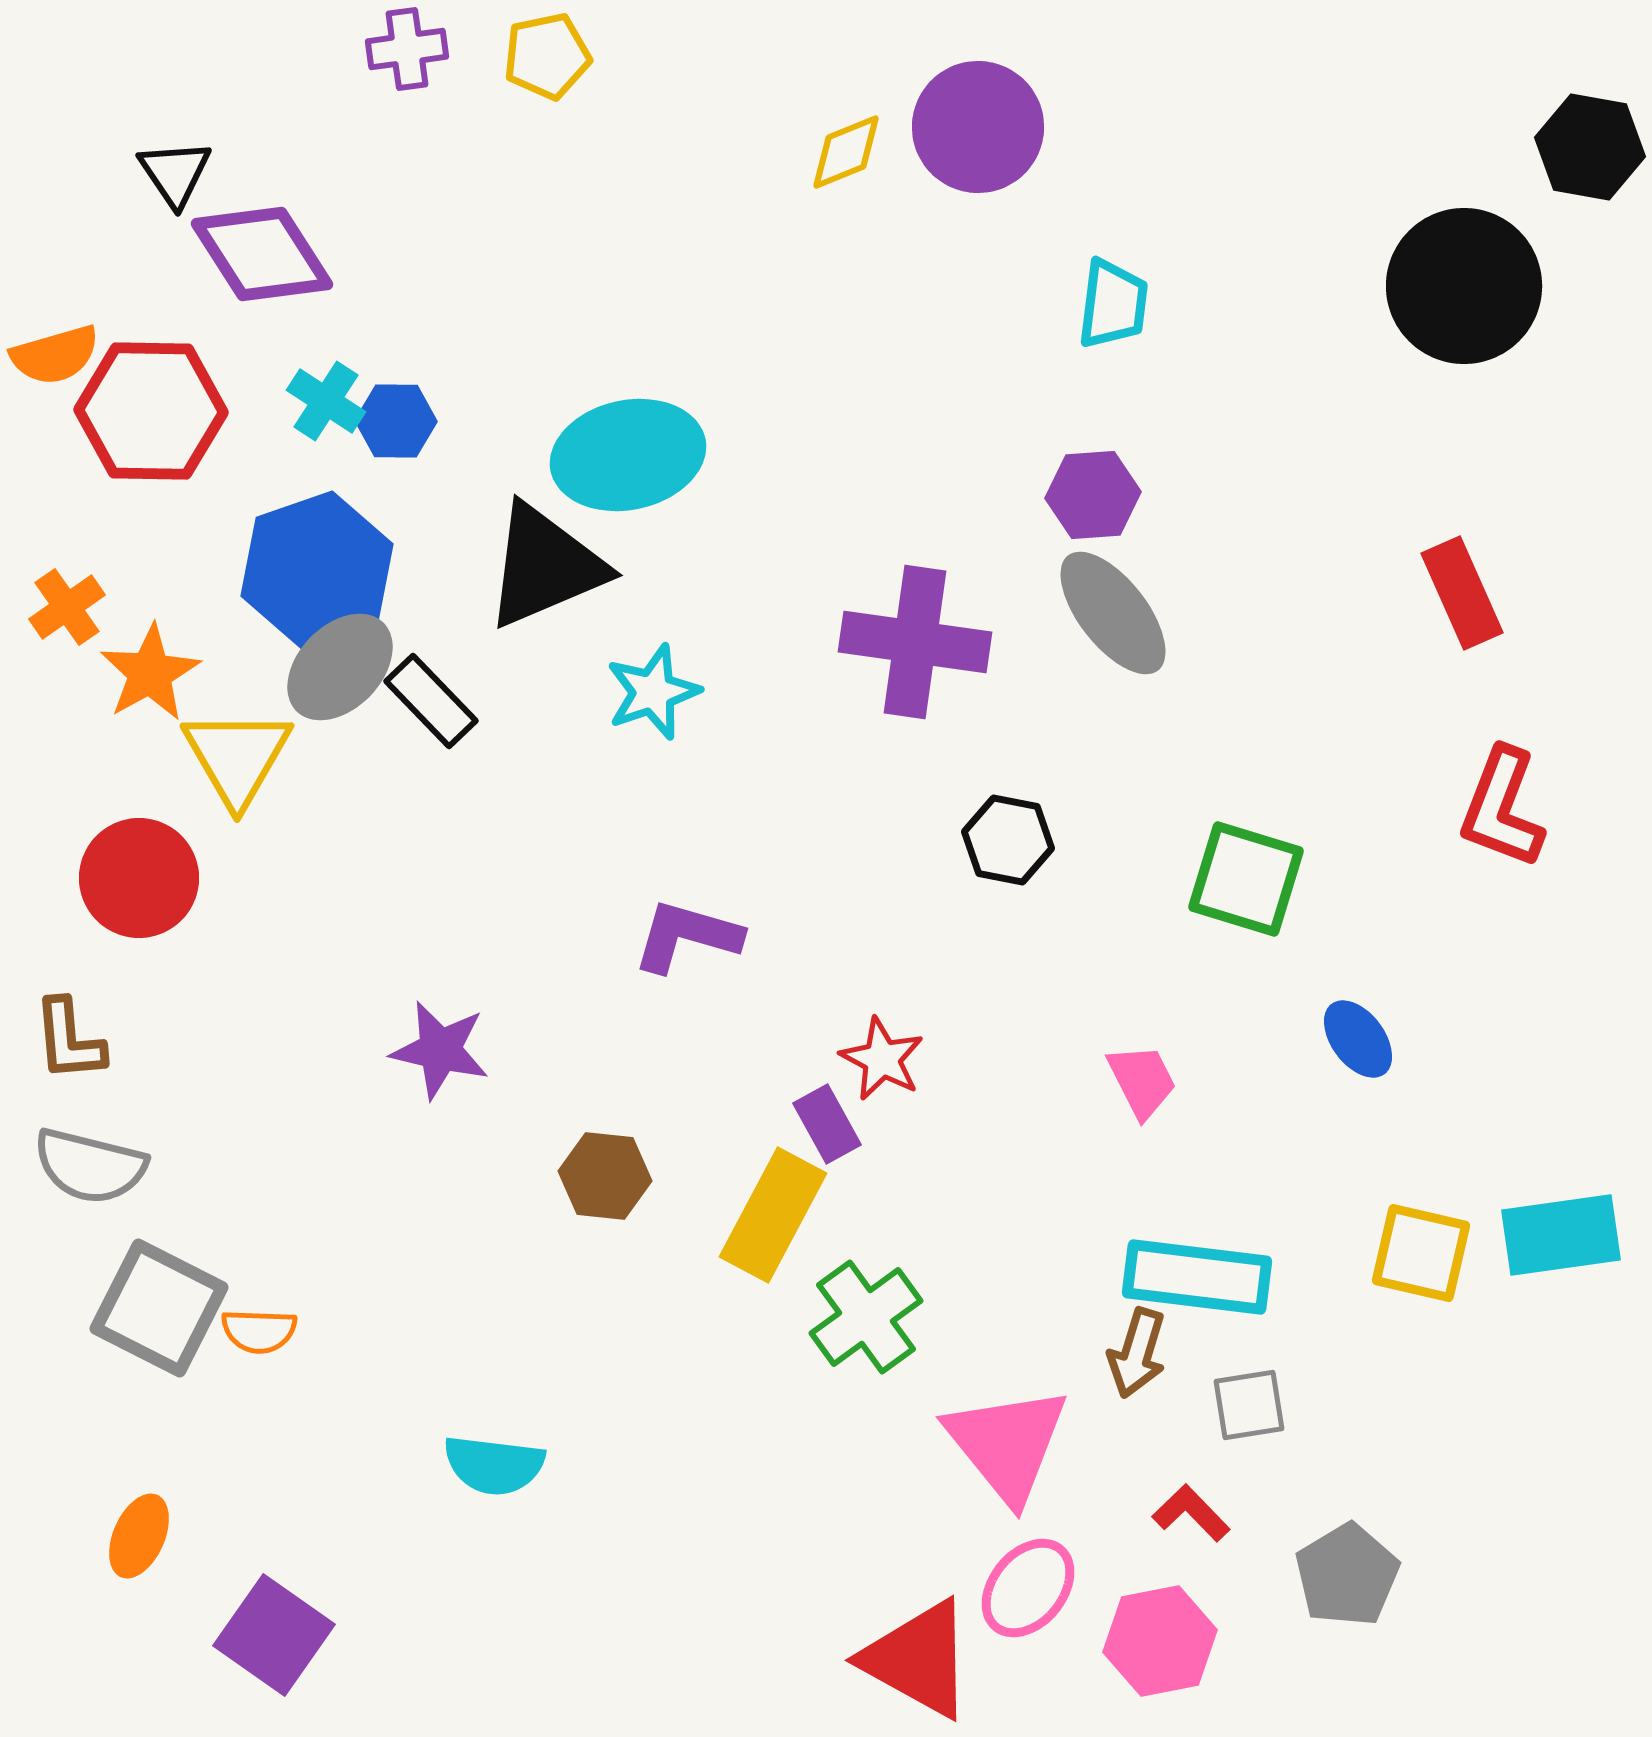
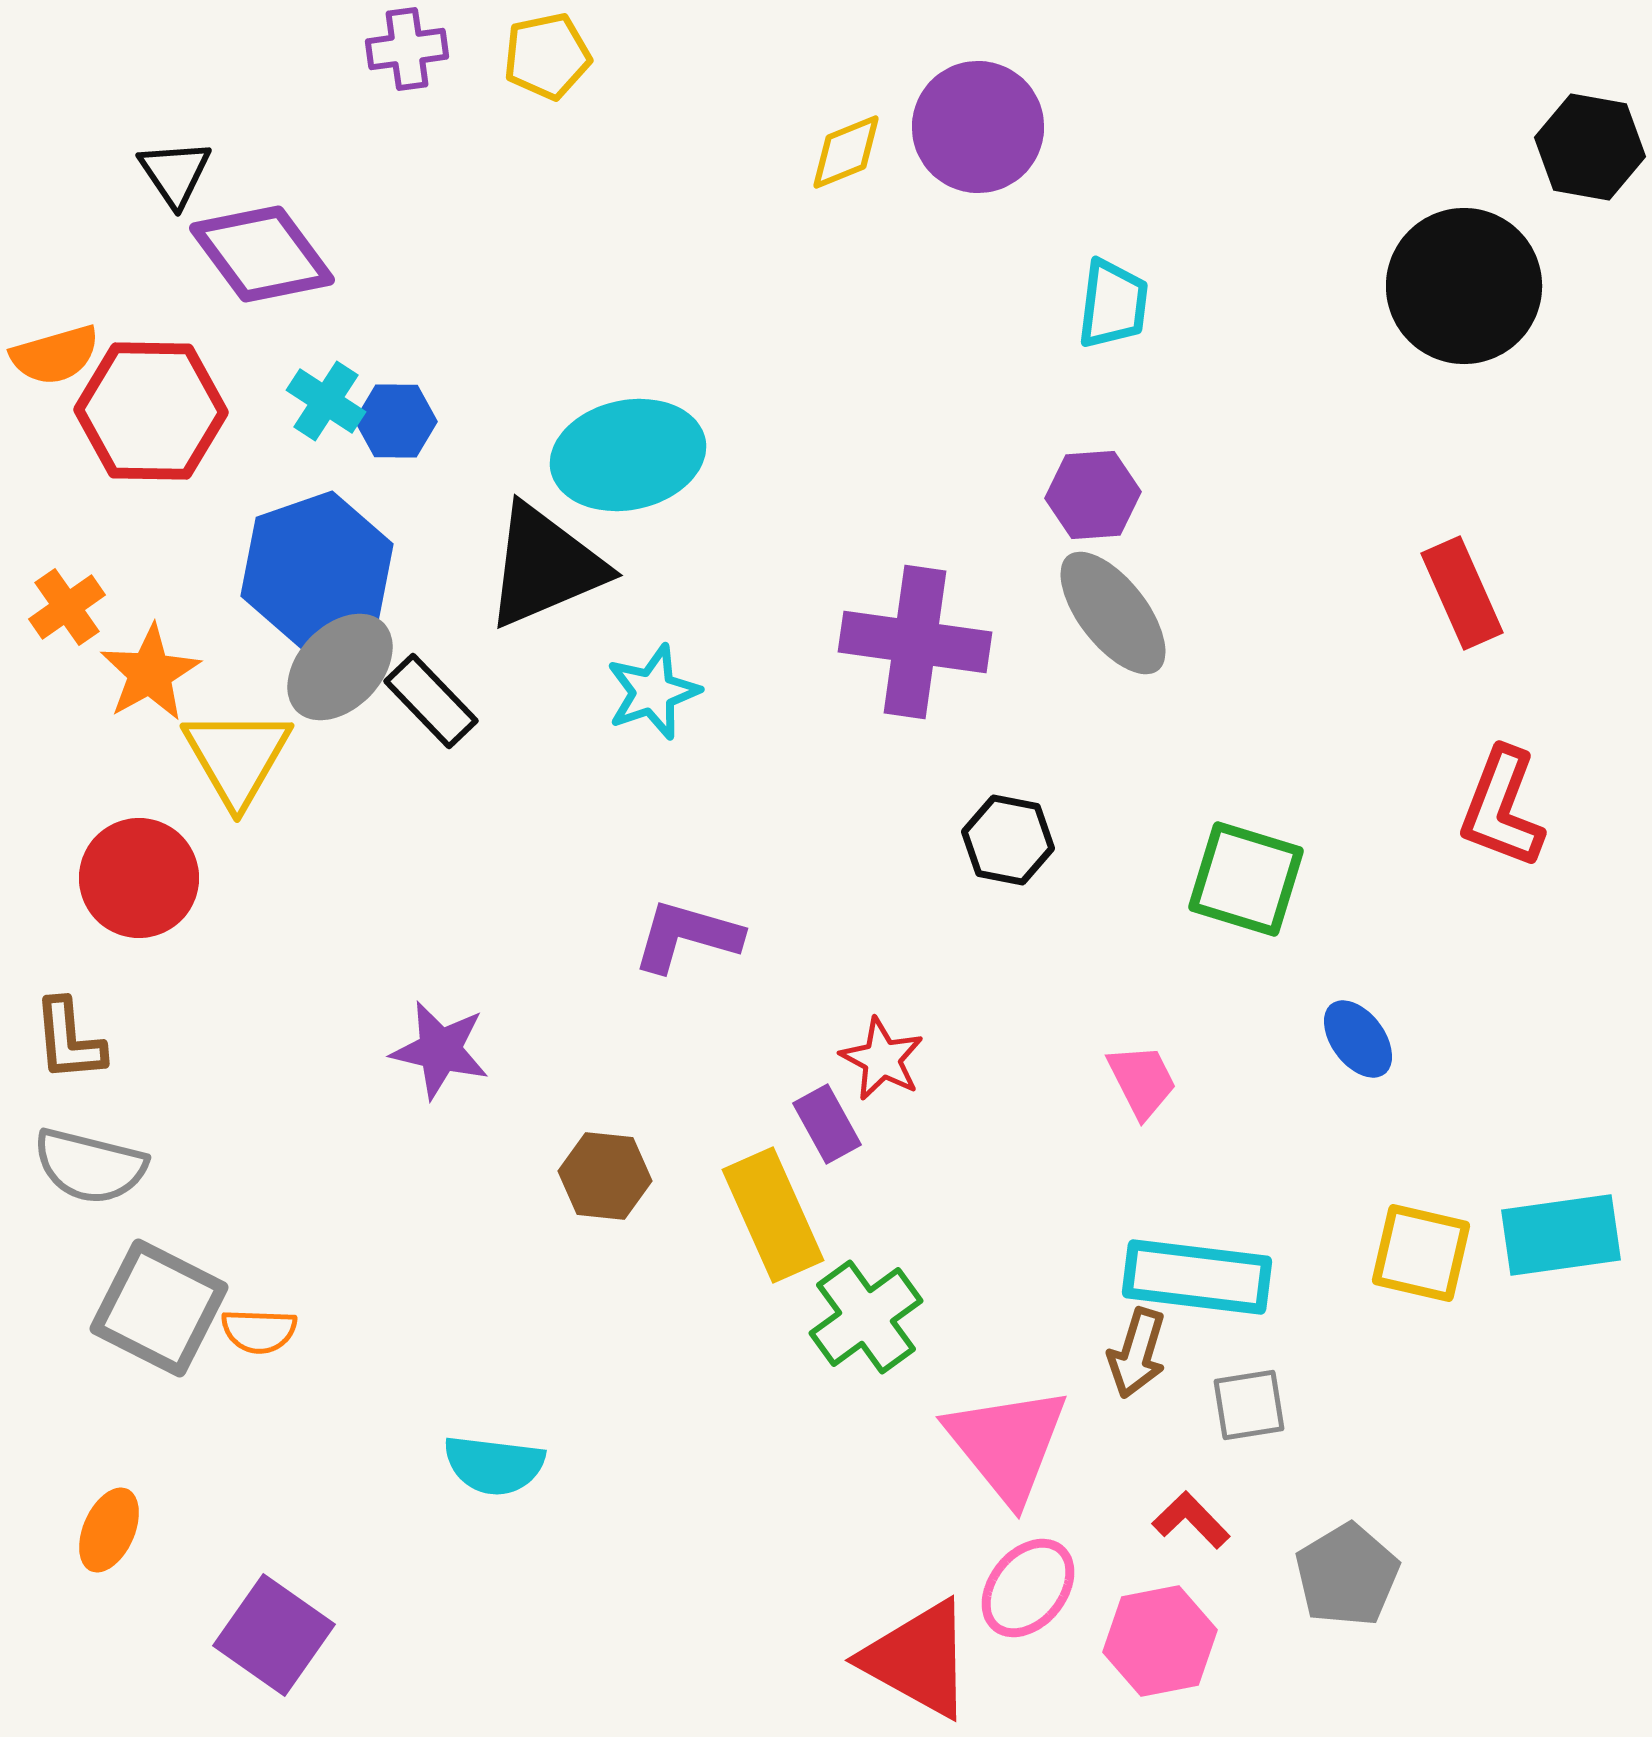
purple diamond at (262, 254): rotated 4 degrees counterclockwise
yellow rectangle at (773, 1215): rotated 52 degrees counterclockwise
red L-shape at (1191, 1513): moved 7 px down
orange ellipse at (139, 1536): moved 30 px left, 6 px up
